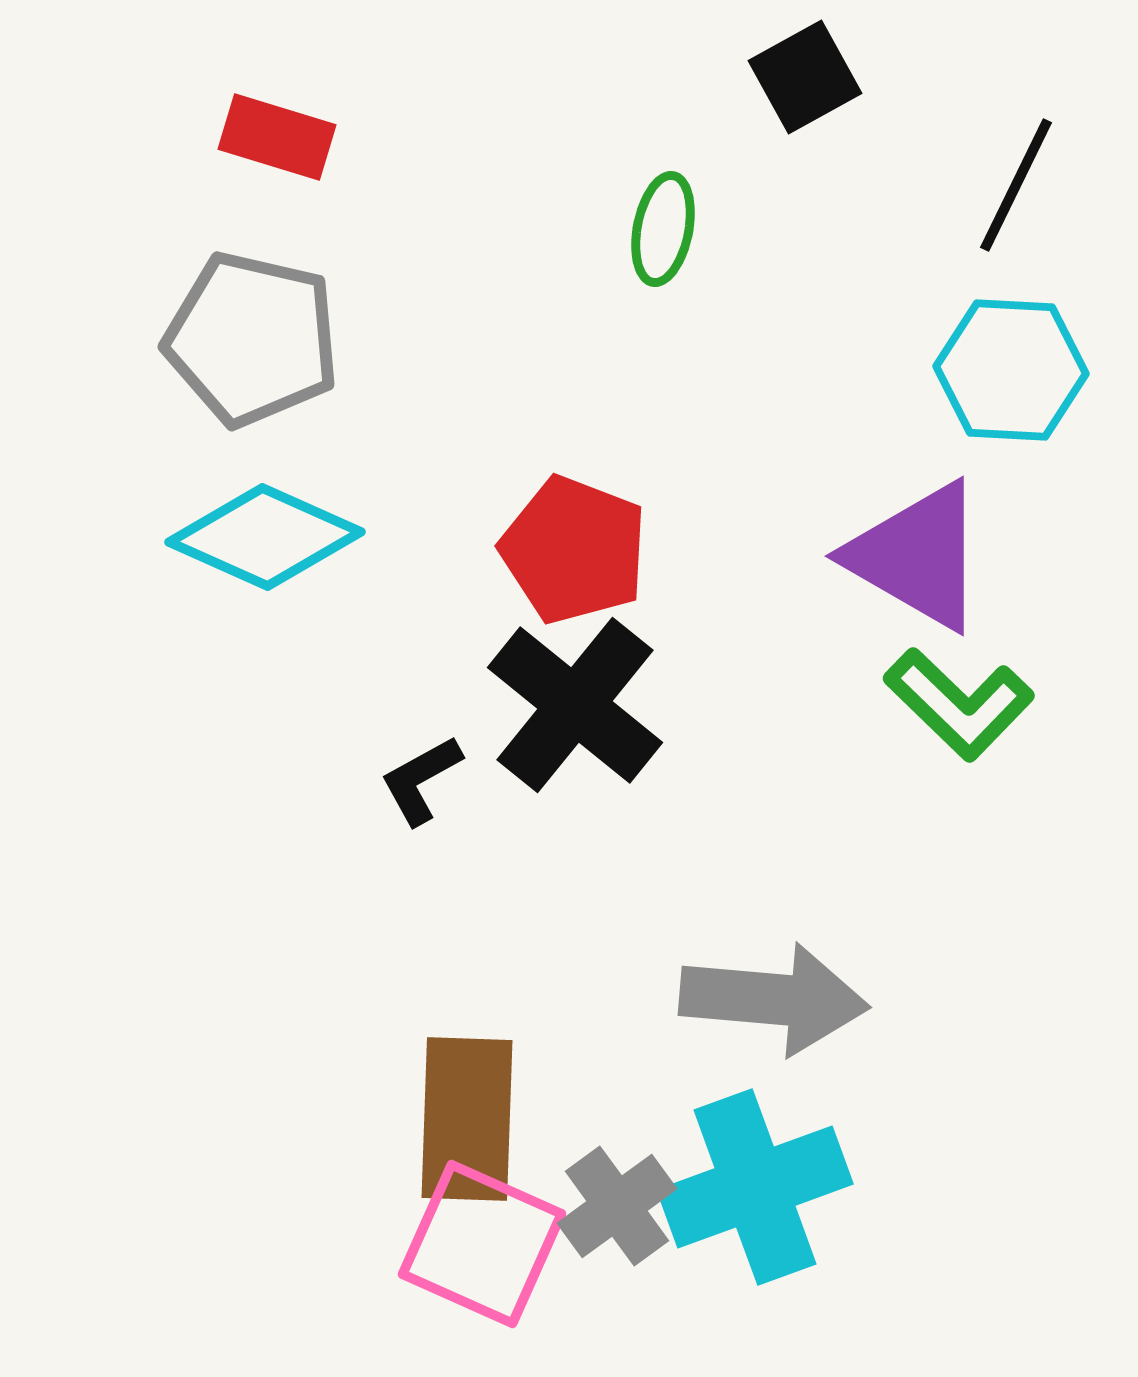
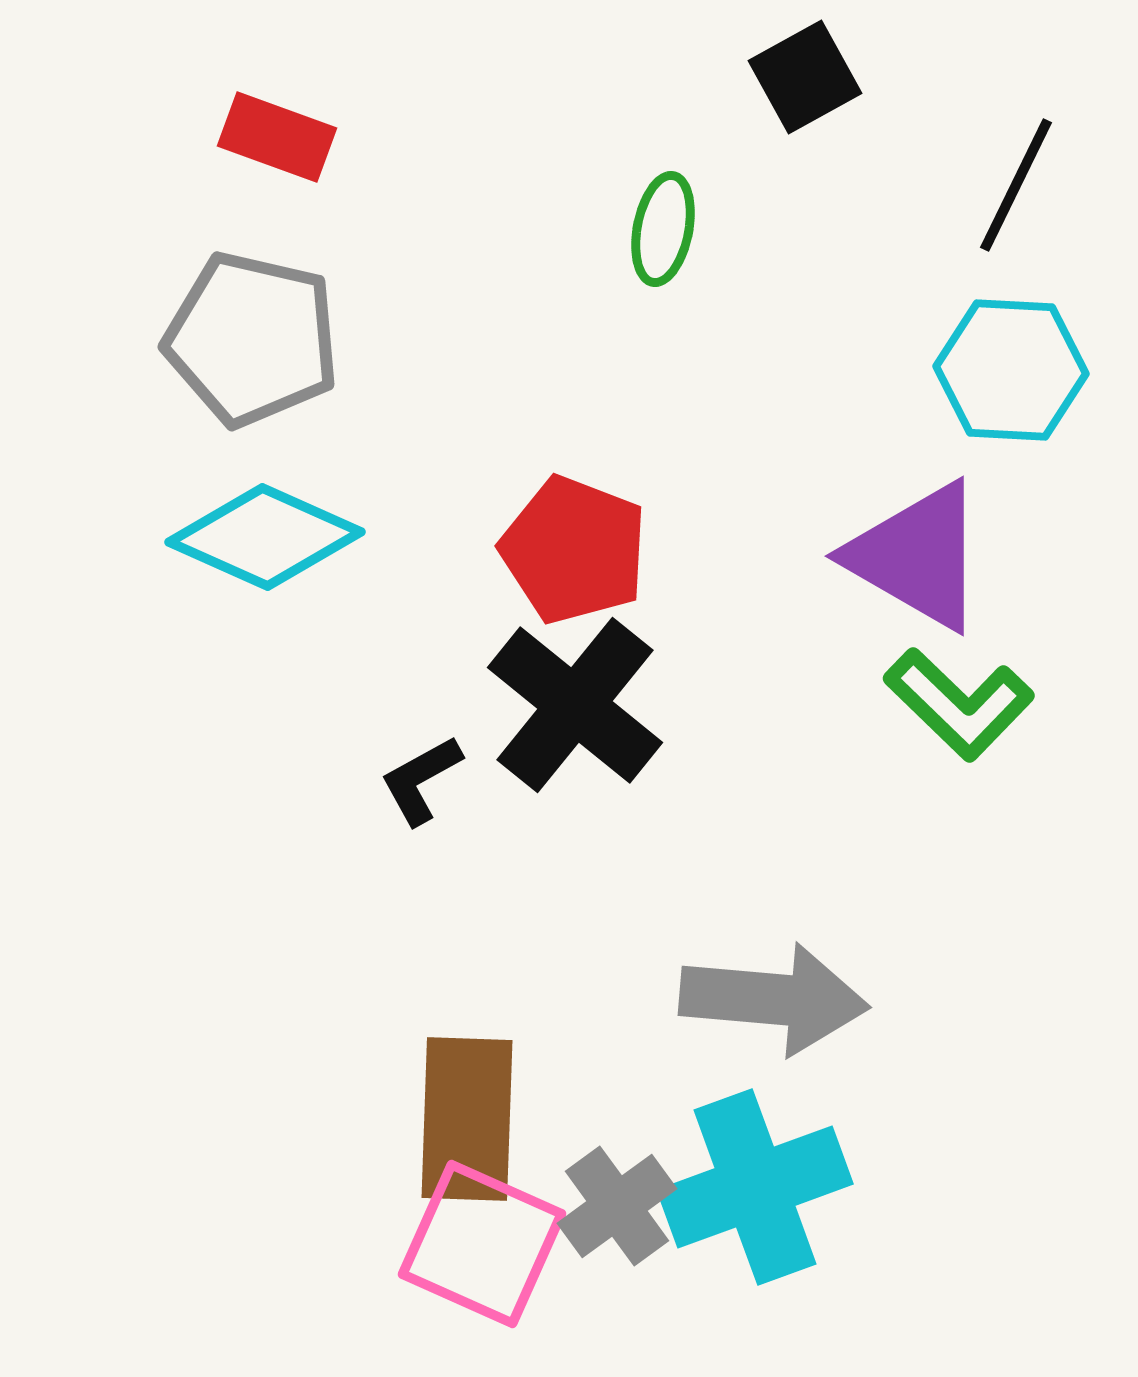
red rectangle: rotated 3 degrees clockwise
